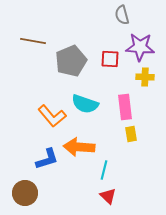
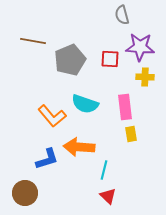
gray pentagon: moved 1 px left, 1 px up
